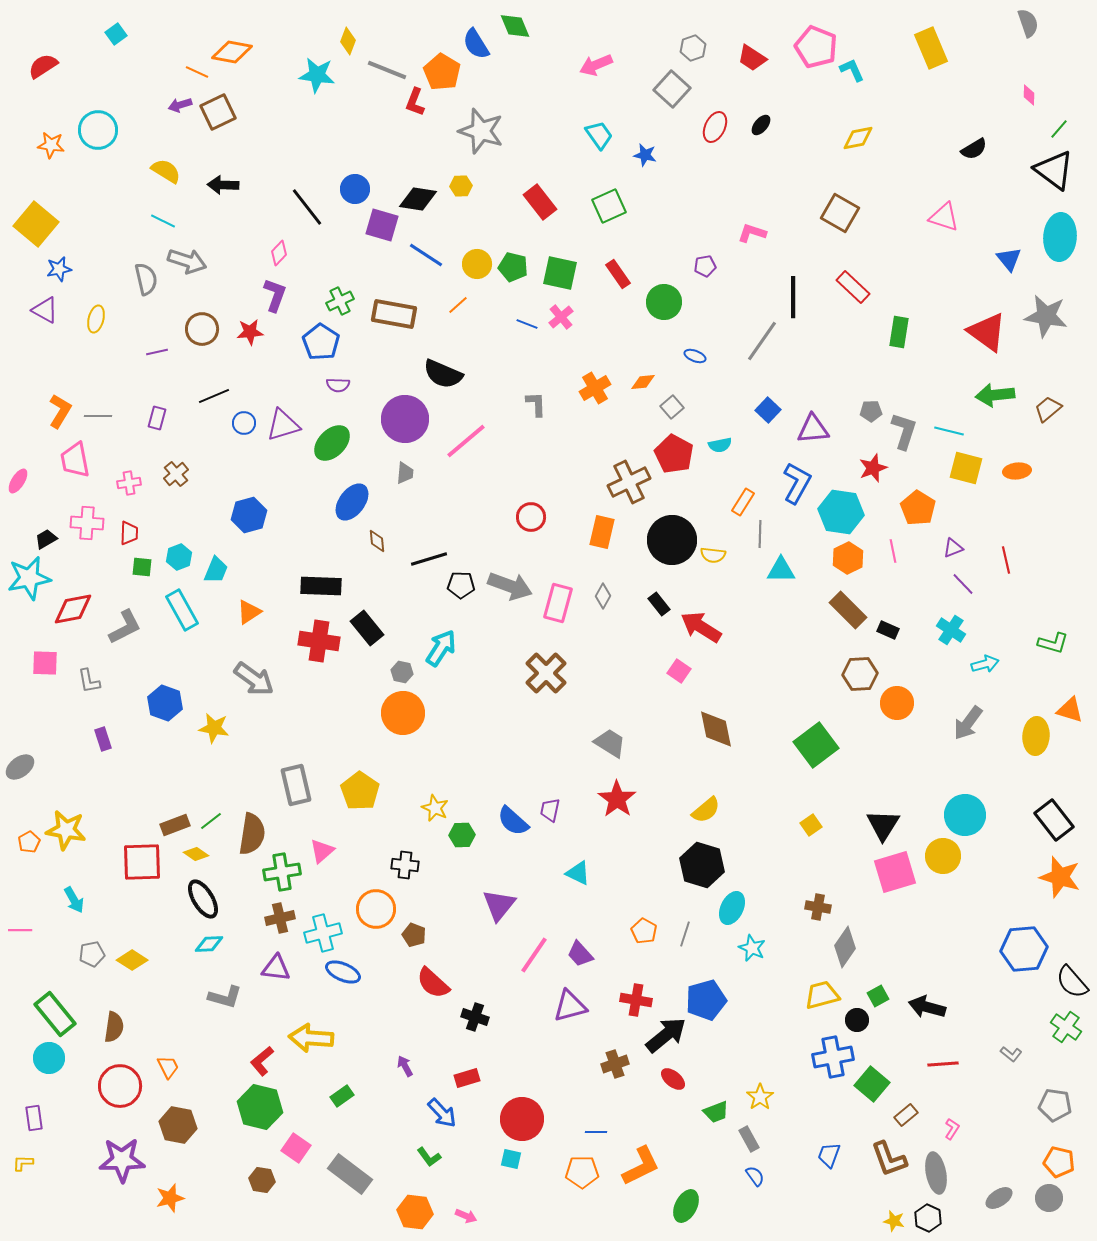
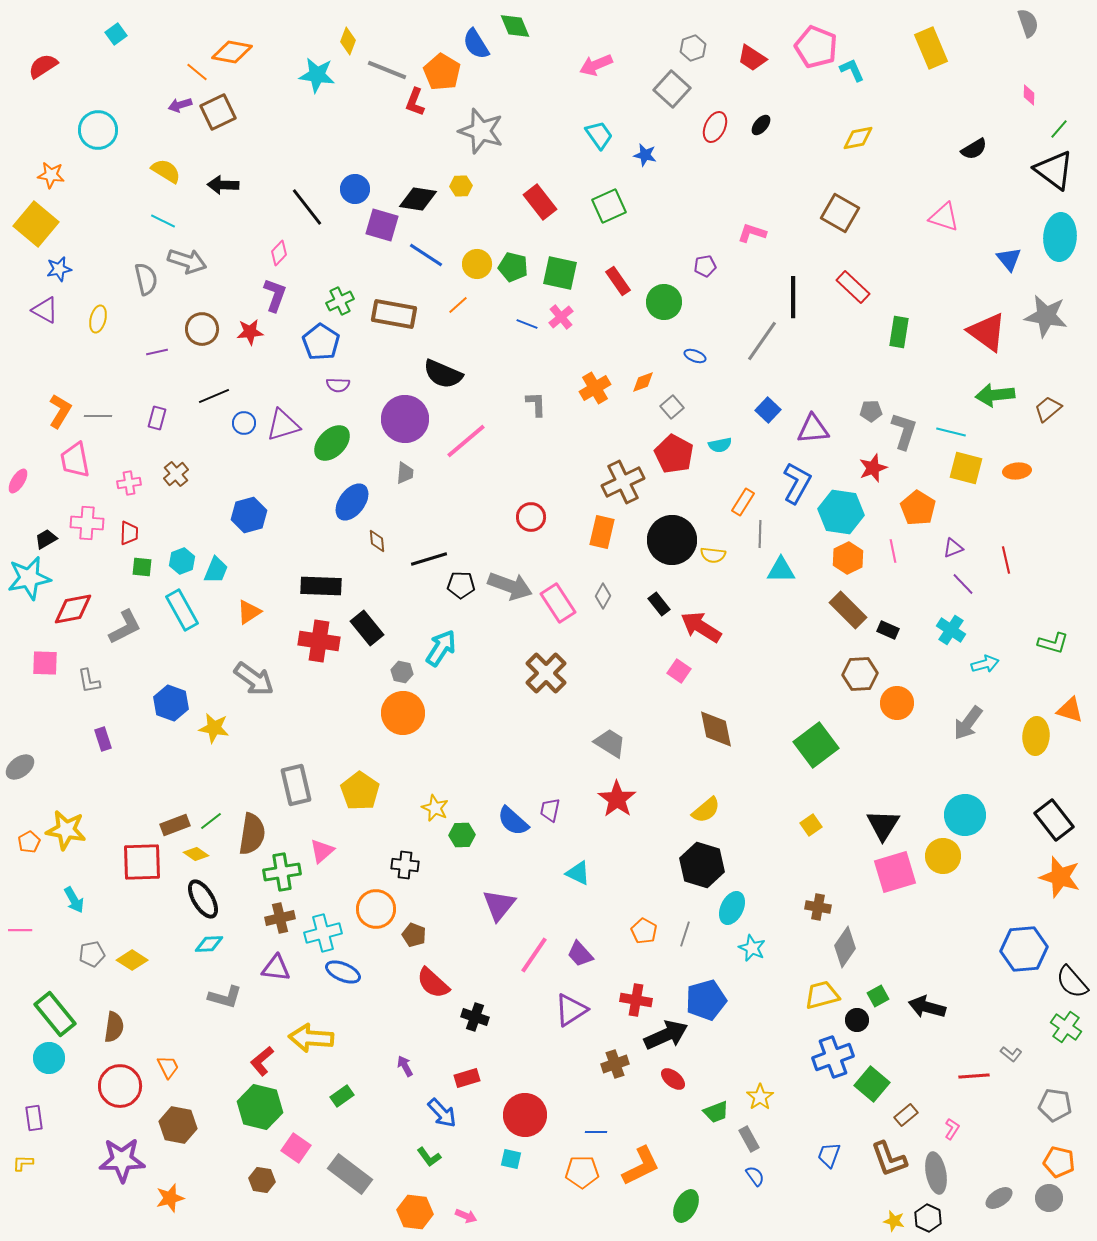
orange line at (197, 72): rotated 15 degrees clockwise
orange star at (51, 145): moved 30 px down
red rectangle at (618, 274): moved 7 px down
yellow ellipse at (96, 319): moved 2 px right
orange diamond at (643, 382): rotated 15 degrees counterclockwise
cyan line at (949, 431): moved 2 px right, 1 px down
brown cross at (629, 482): moved 6 px left
cyan hexagon at (179, 557): moved 3 px right, 4 px down
pink rectangle at (558, 603): rotated 48 degrees counterclockwise
blue hexagon at (165, 703): moved 6 px right
purple triangle at (570, 1006): moved 1 px right, 4 px down; rotated 18 degrees counterclockwise
black arrow at (666, 1035): rotated 15 degrees clockwise
blue cross at (833, 1057): rotated 9 degrees counterclockwise
red line at (943, 1064): moved 31 px right, 12 px down
red circle at (522, 1119): moved 3 px right, 4 px up
